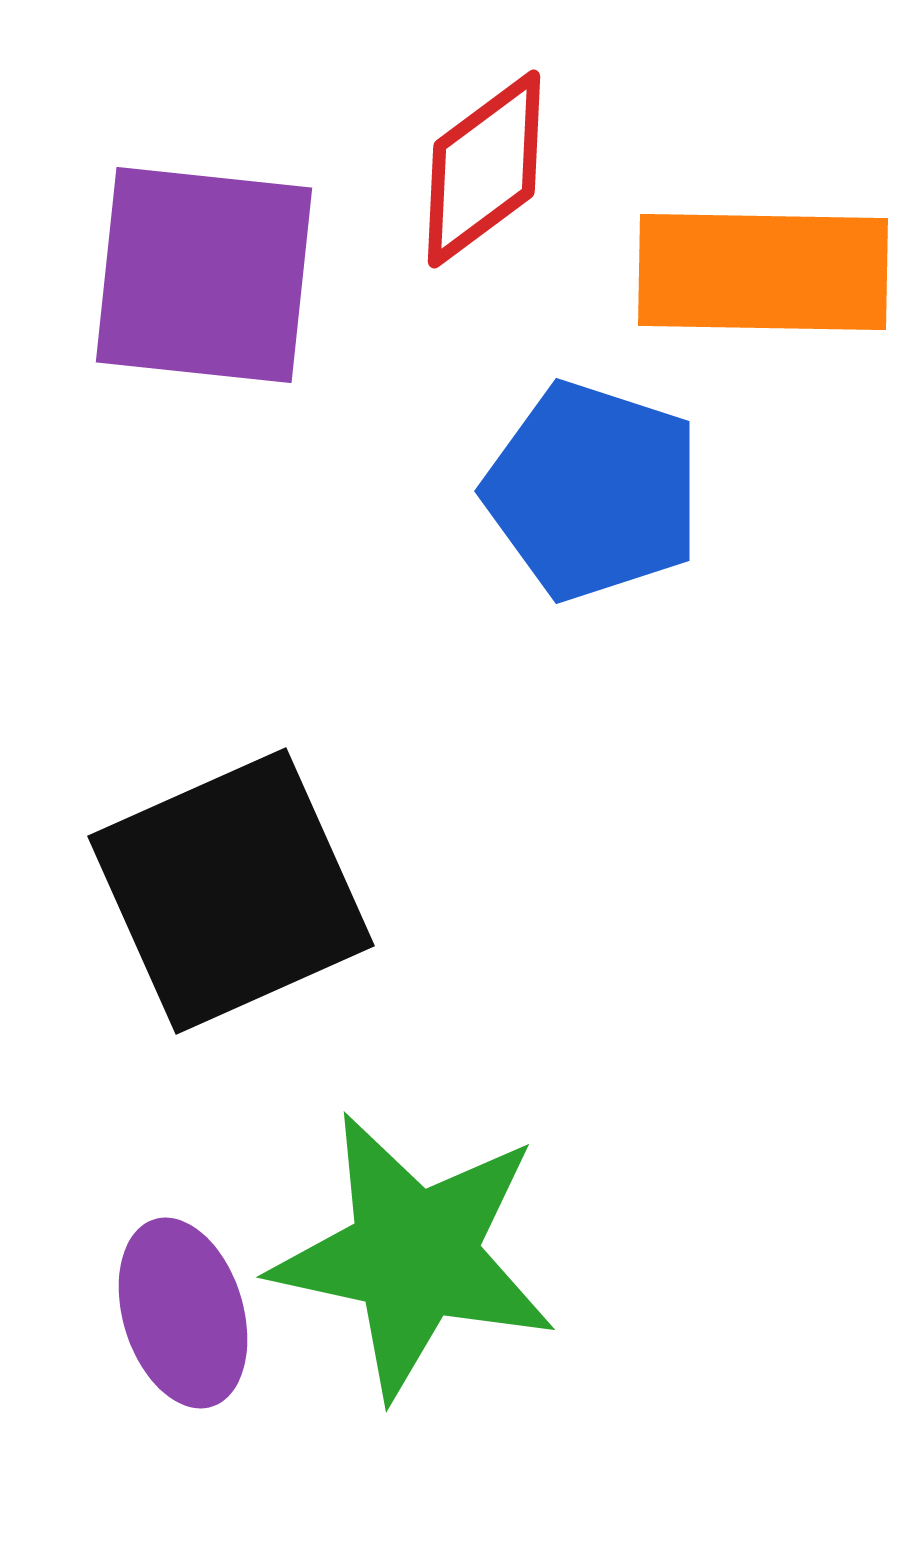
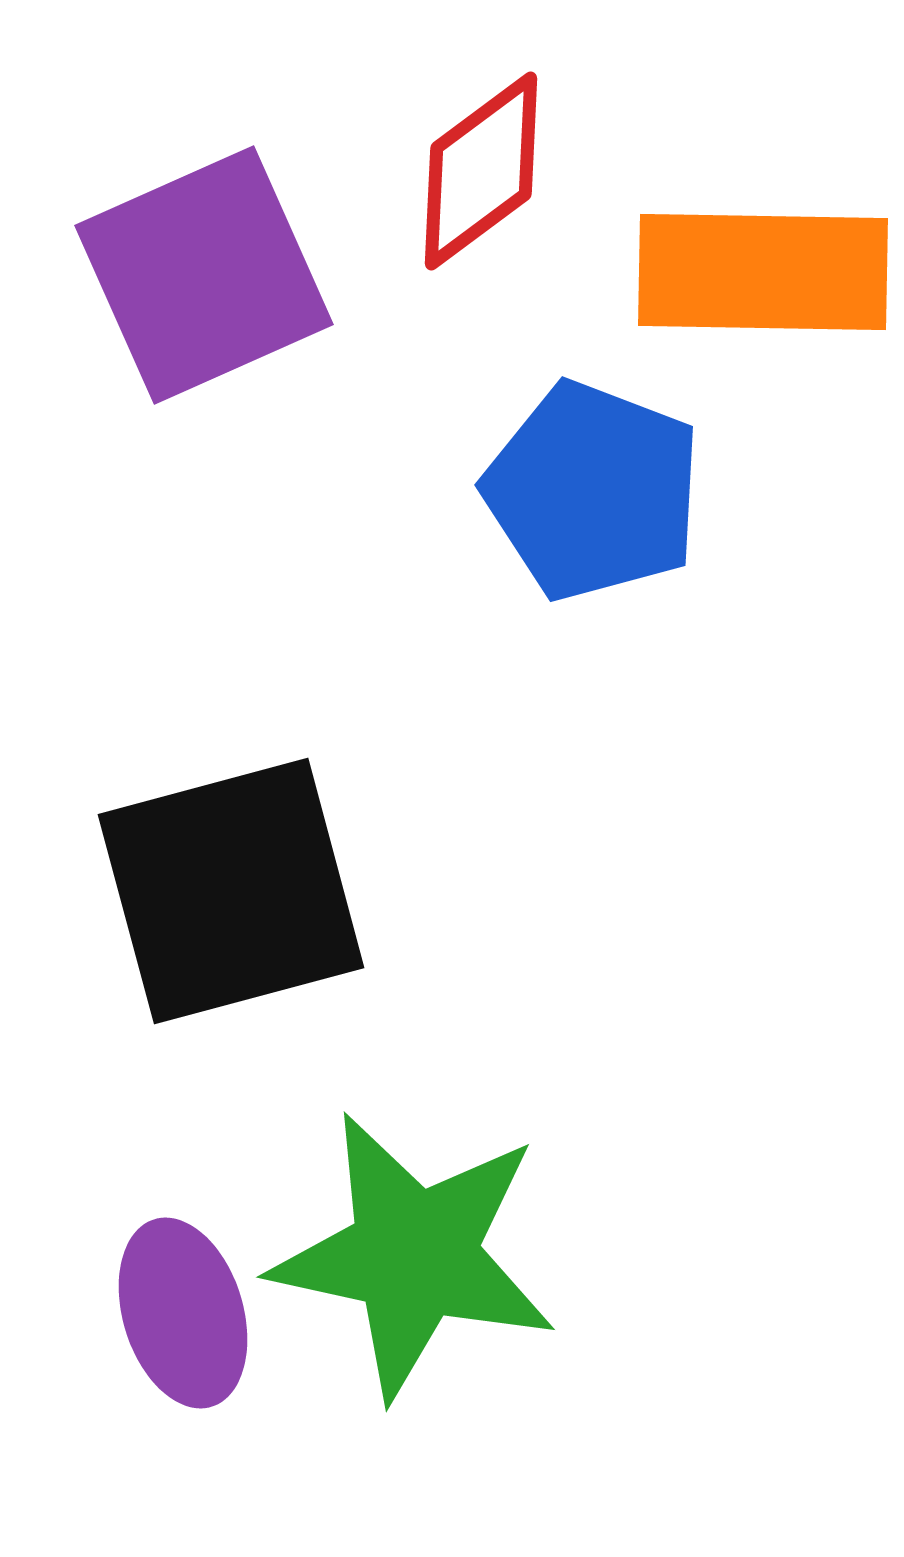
red diamond: moved 3 px left, 2 px down
purple square: rotated 30 degrees counterclockwise
blue pentagon: rotated 3 degrees clockwise
black square: rotated 9 degrees clockwise
